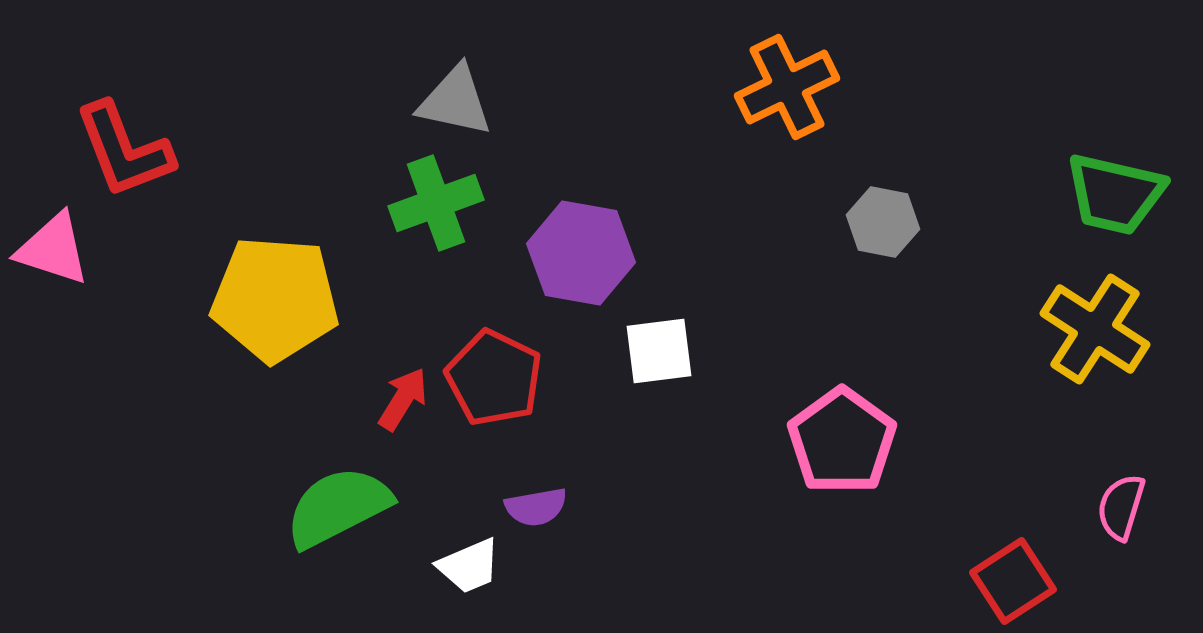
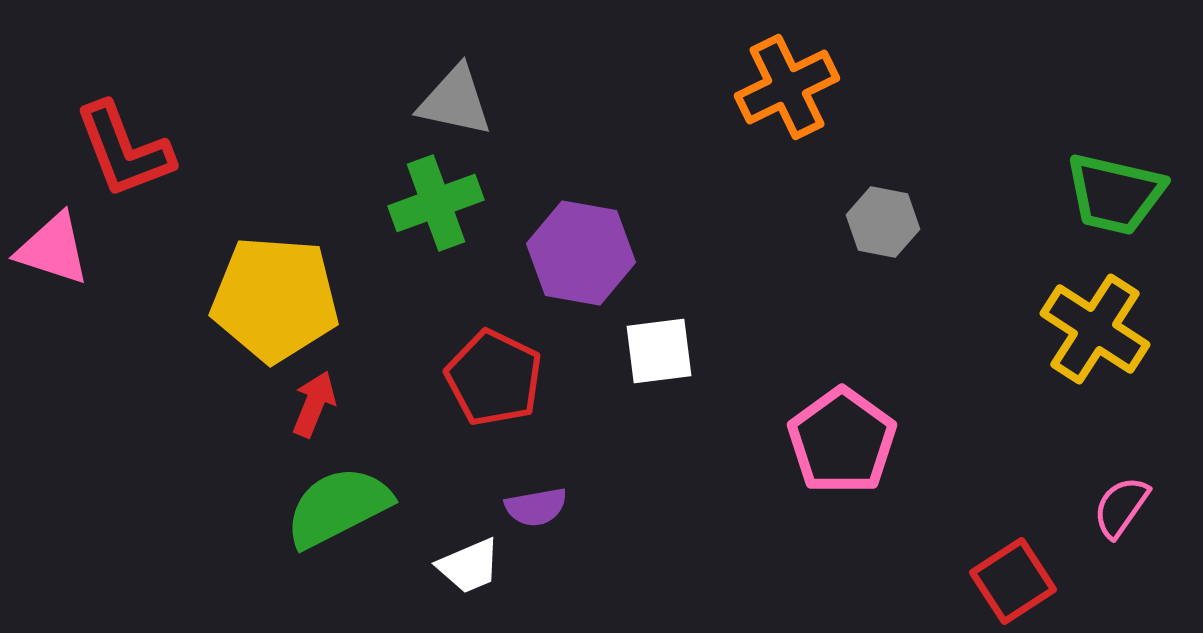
red arrow: moved 89 px left, 5 px down; rotated 10 degrees counterclockwise
pink semicircle: rotated 18 degrees clockwise
